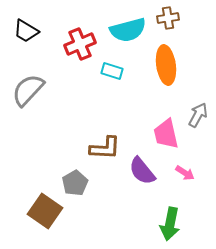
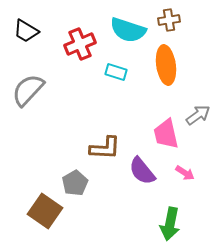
brown cross: moved 1 px right, 2 px down
cyan semicircle: rotated 33 degrees clockwise
cyan rectangle: moved 4 px right, 1 px down
gray arrow: rotated 25 degrees clockwise
